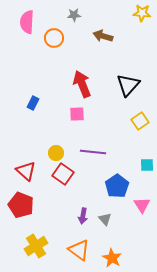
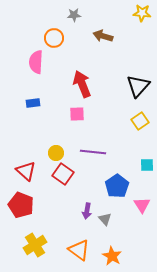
pink semicircle: moved 9 px right, 40 px down
black triangle: moved 10 px right, 1 px down
blue rectangle: rotated 56 degrees clockwise
purple arrow: moved 4 px right, 5 px up
yellow cross: moved 1 px left, 1 px up
orange star: moved 2 px up
